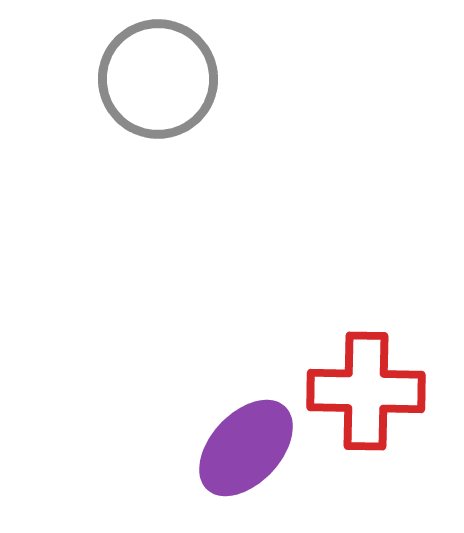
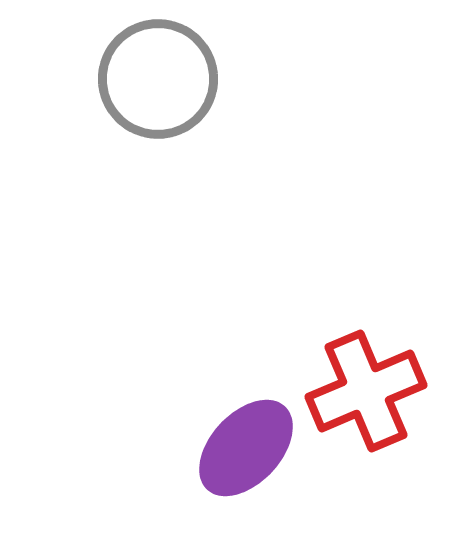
red cross: rotated 24 degrees counterclockwise
